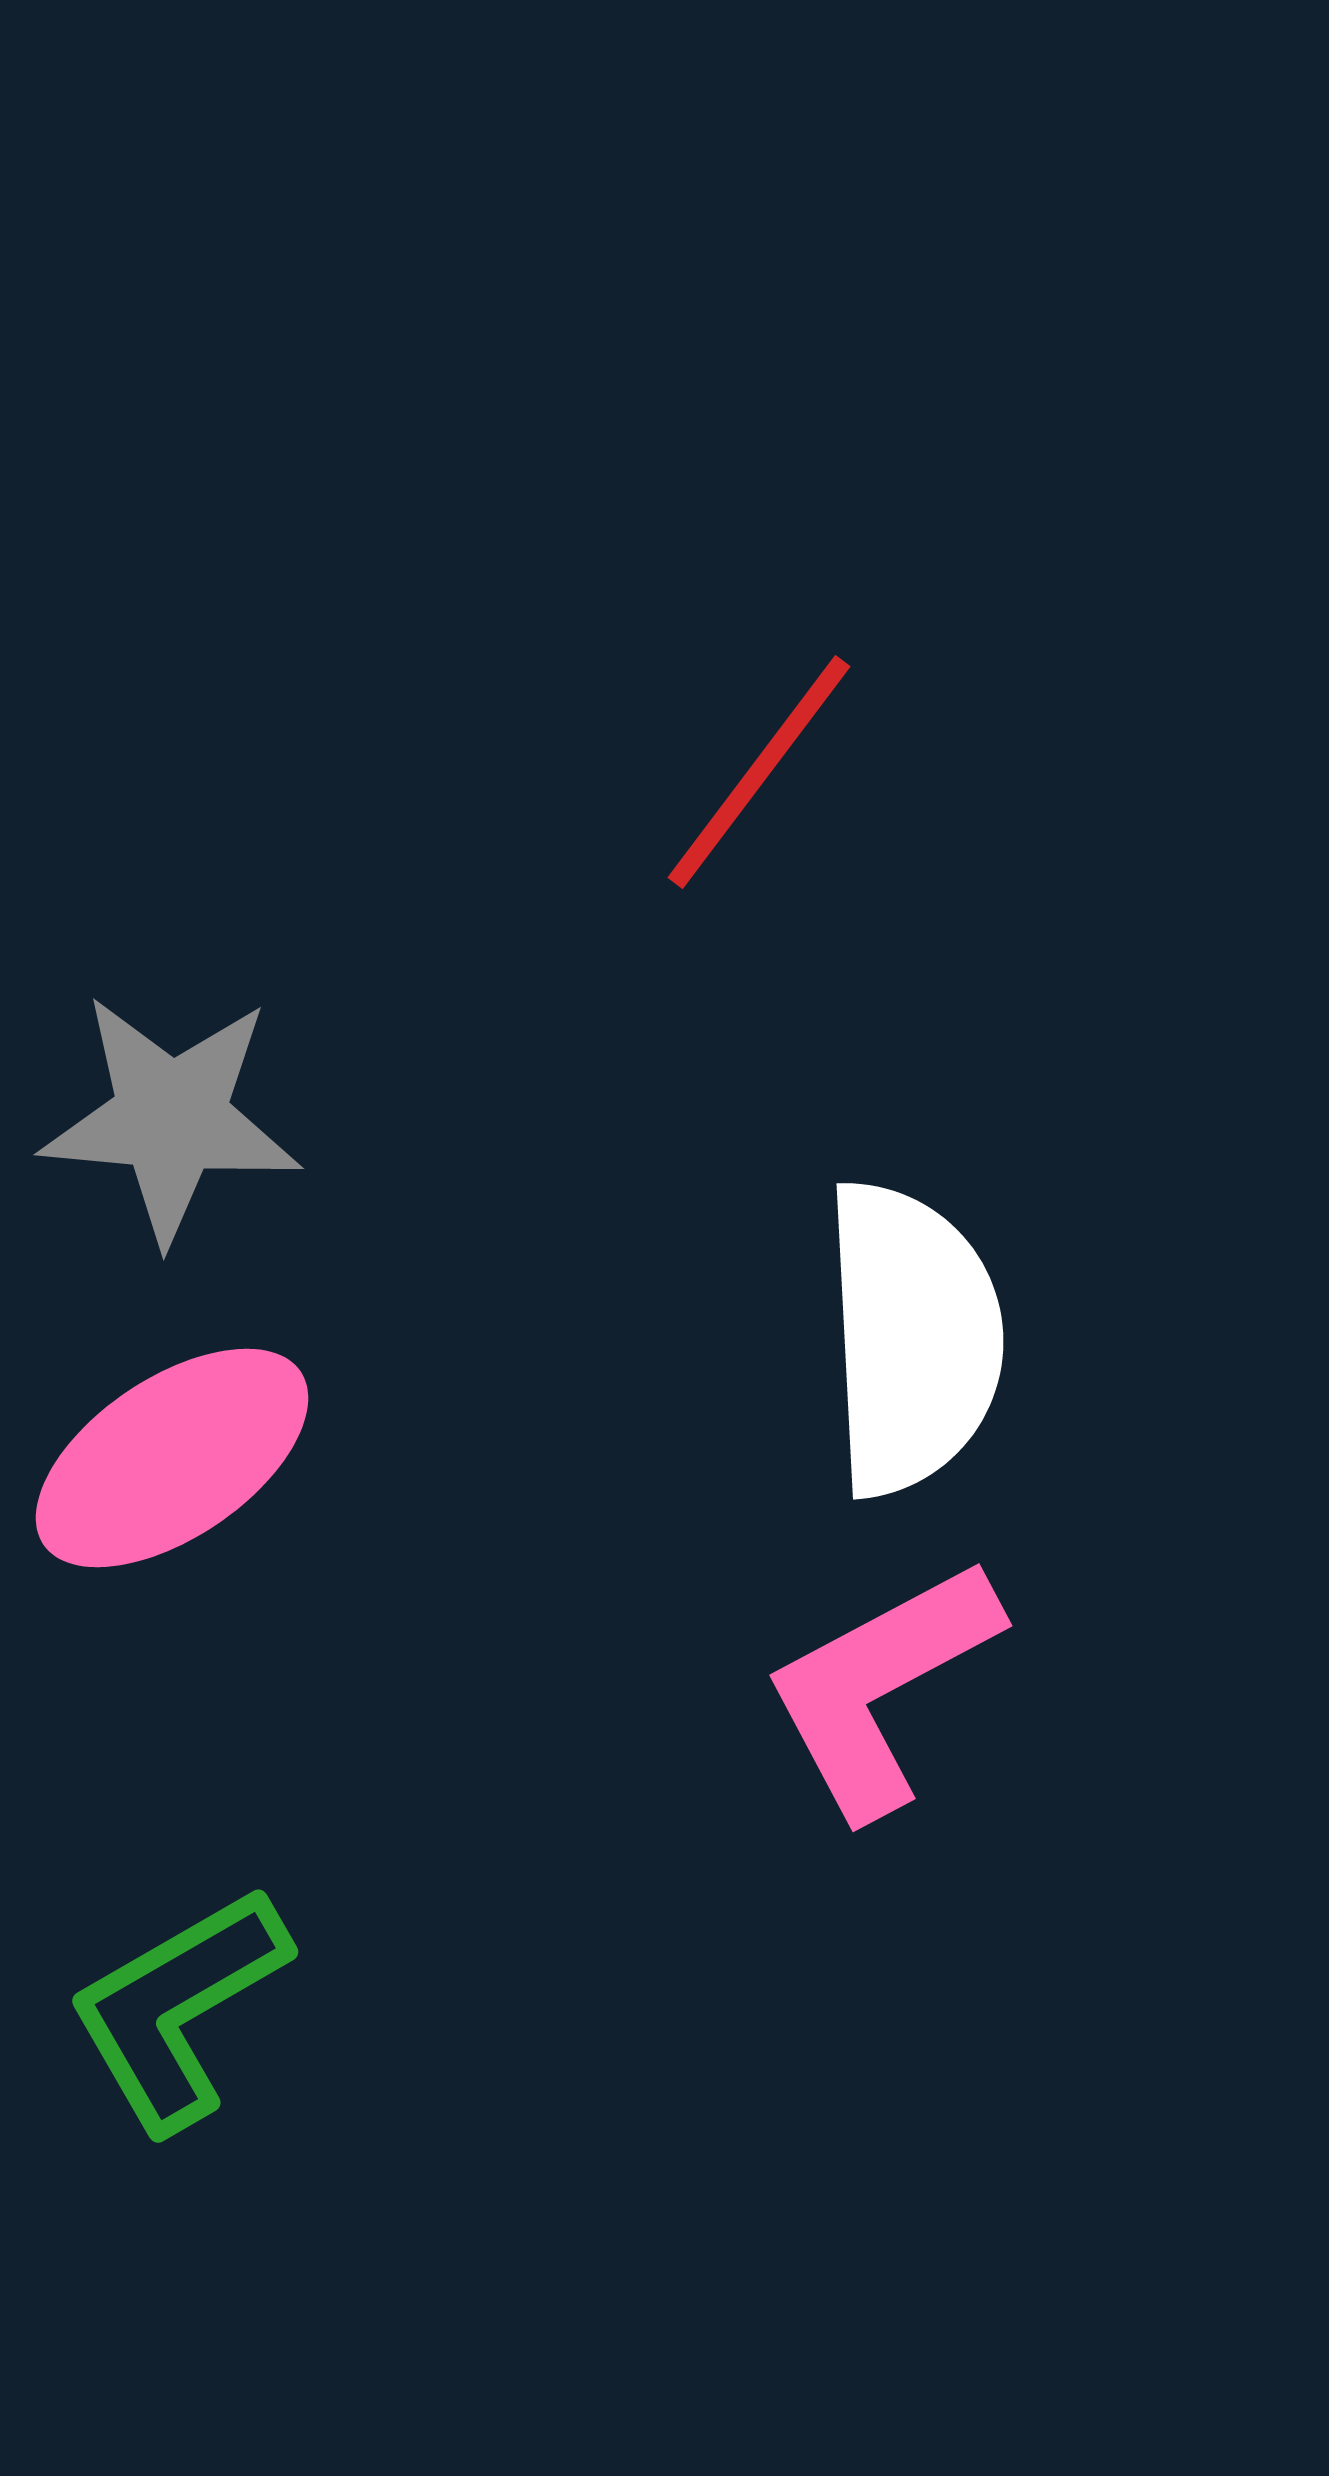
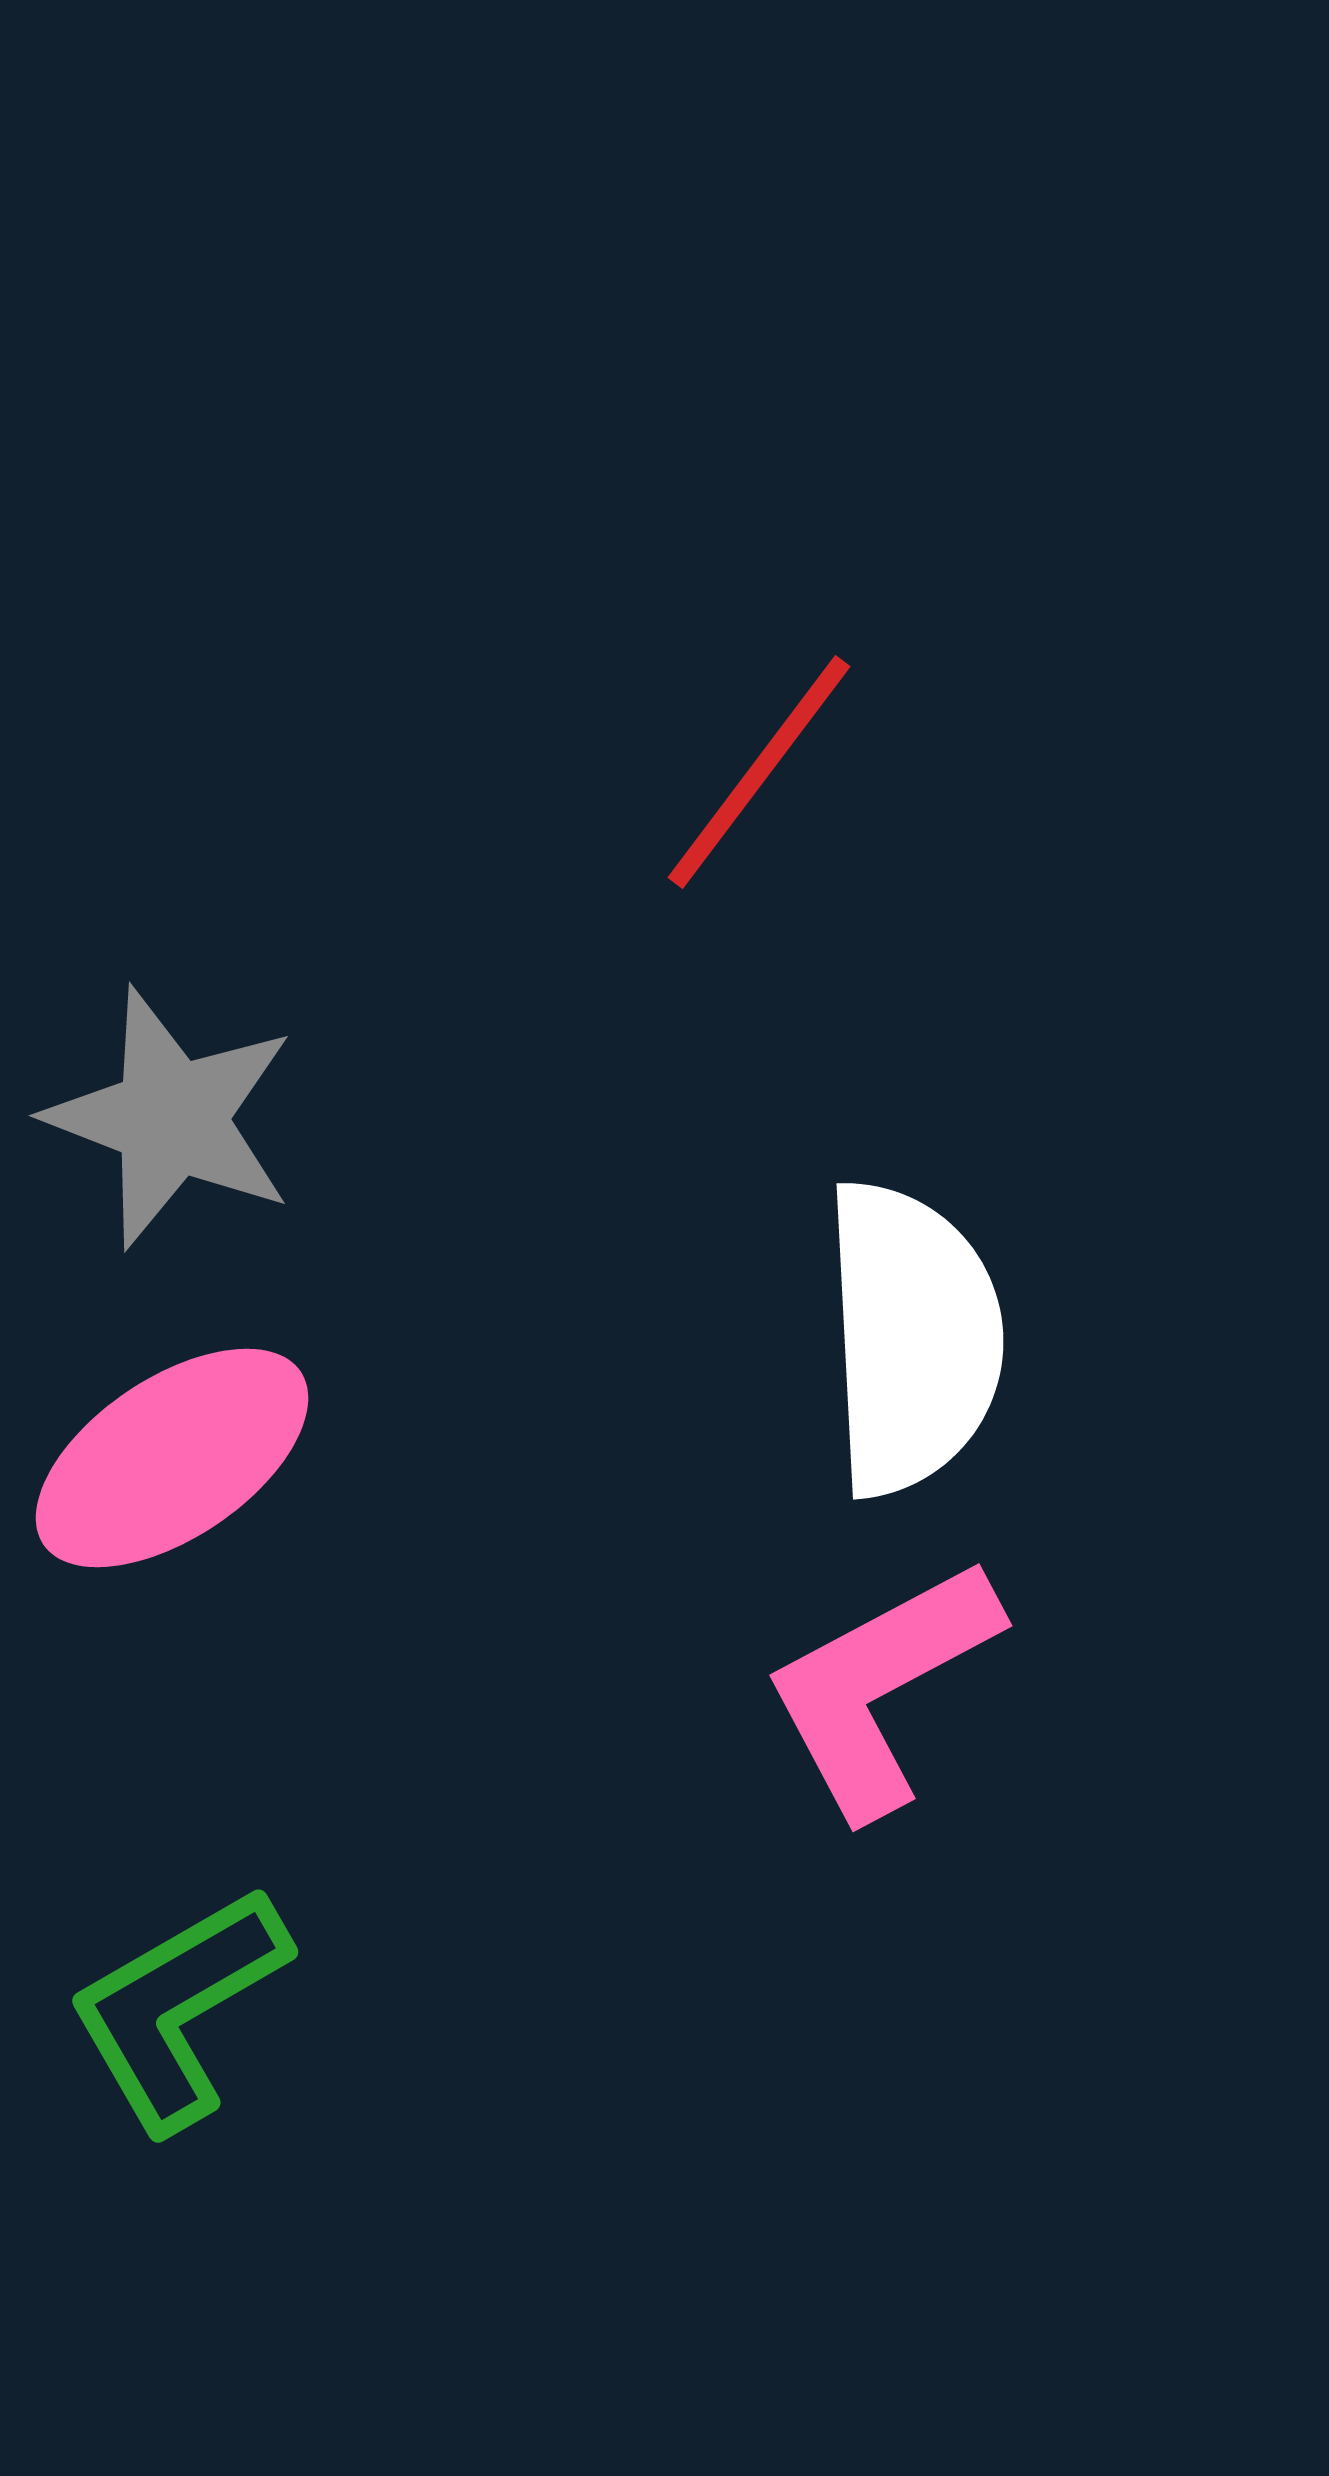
gray star: rotated 16 degrees clockwise
